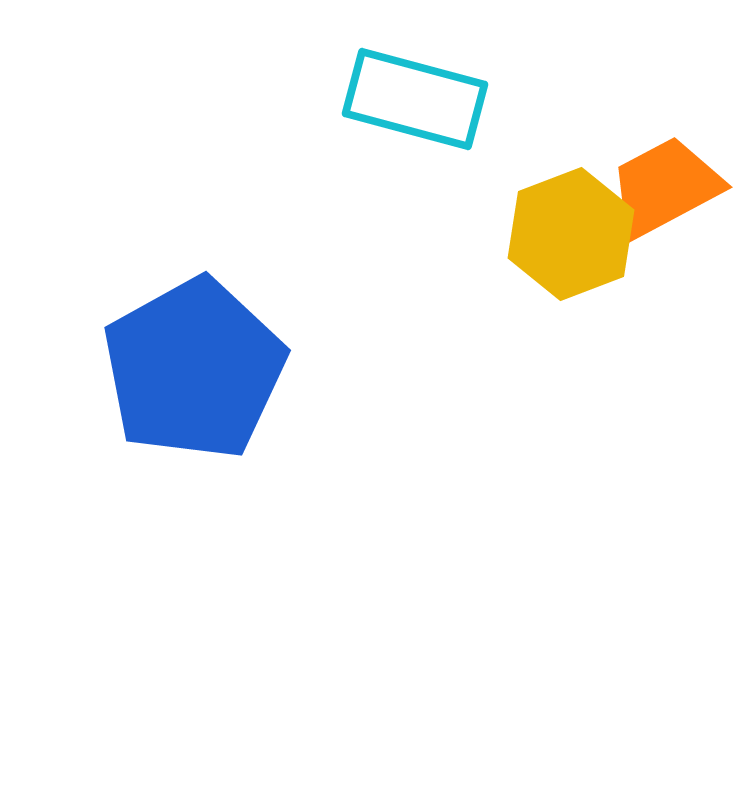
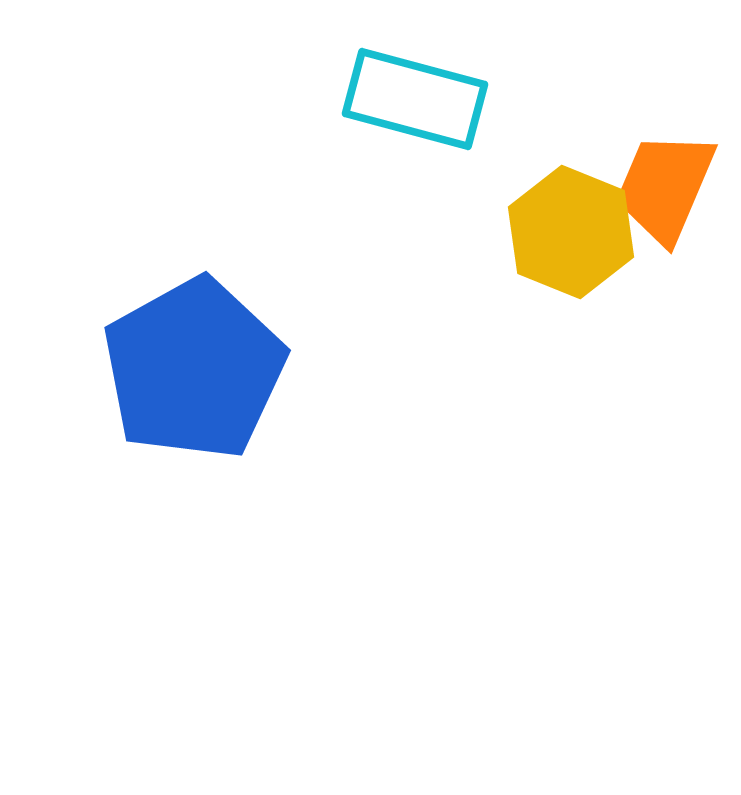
orange trapezoid: rotated 39 degrees counterclockwise
yellow hexagon: moved 2 px up; rotated 17 degrees counterclockwise
